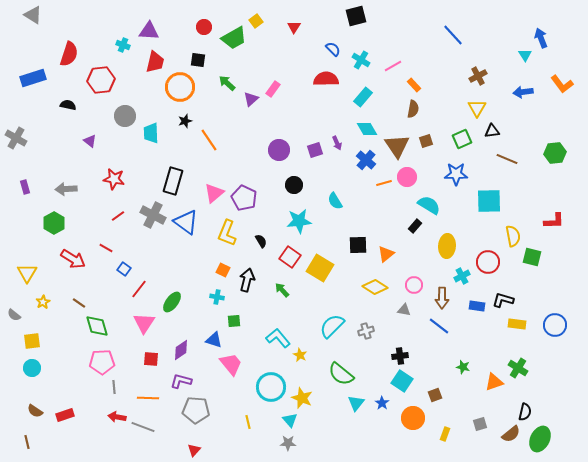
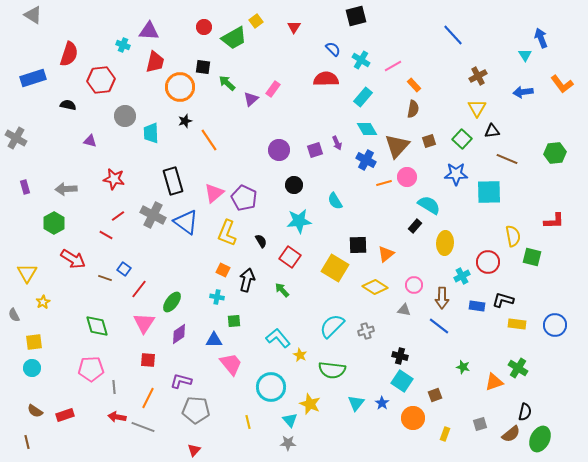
black square at (198, 60): moved 5 px right, 7 px down
green square at (462, 139): rotated 24 degrees counterclockwise
purple triangle at (90, 141): rotated 24 degrees counterclockwise
brown square at (426, 141): moved 3 px right
brown triangle at (397, 146): rotated 16 degrees clockwise
blue cross at (366, 160): rotated 12 degrees counterclockwise
black rectangle at (173, 181): rotated 32 degrees counterclockwise
cyan square at (489, 201): moved 9 px up
yellow ellipse at (447, 246): moved 2 px left, 3 px up
red line at (106, 248): moved 13 px up
yellow square at (320, 268): moved 15 px right
brown line at (79, 303): moved 26 px right, 25 px up; rotated 16 degrees counterclockwise
gray semicircle at (14, 315): rotated 24 degrees clockwise
blue triangle at (214, 340): rotated 18 degrees counterclockwise
yellow square at (32, 341): moved 2 px right, 1 px down
purple diamond at (181, 350): moved 2 px left, 16 px up
black cross at (400, 356): rotated 21 degrees clockwise
red square at (151, 359): moved 3 px left, 1 px down
pink pentagon at (102, 362): moved 11 px left, 7 px down
green semicircle at (341, 374): moved 9 px left, 4 px up; rotated 32 degrees counterclockwise
orange line at (148, 398): rotated 65 degrees counterclockwise
yellow star at (302, 398): moved 8 px right, 6 px down
